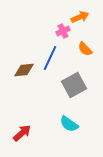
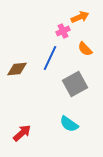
brown diamond: moved 7 px left, 1 px up
gray square: moved 1 px right, 1 px up
